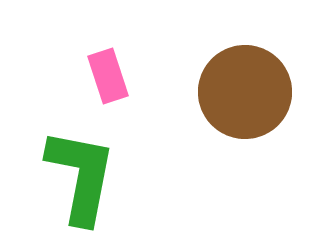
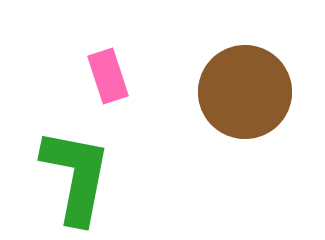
green L-shape: moved 5 px left
